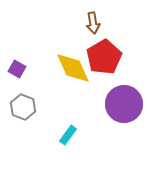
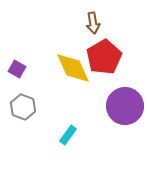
purple circle: moved 1 px right, 2 px down
